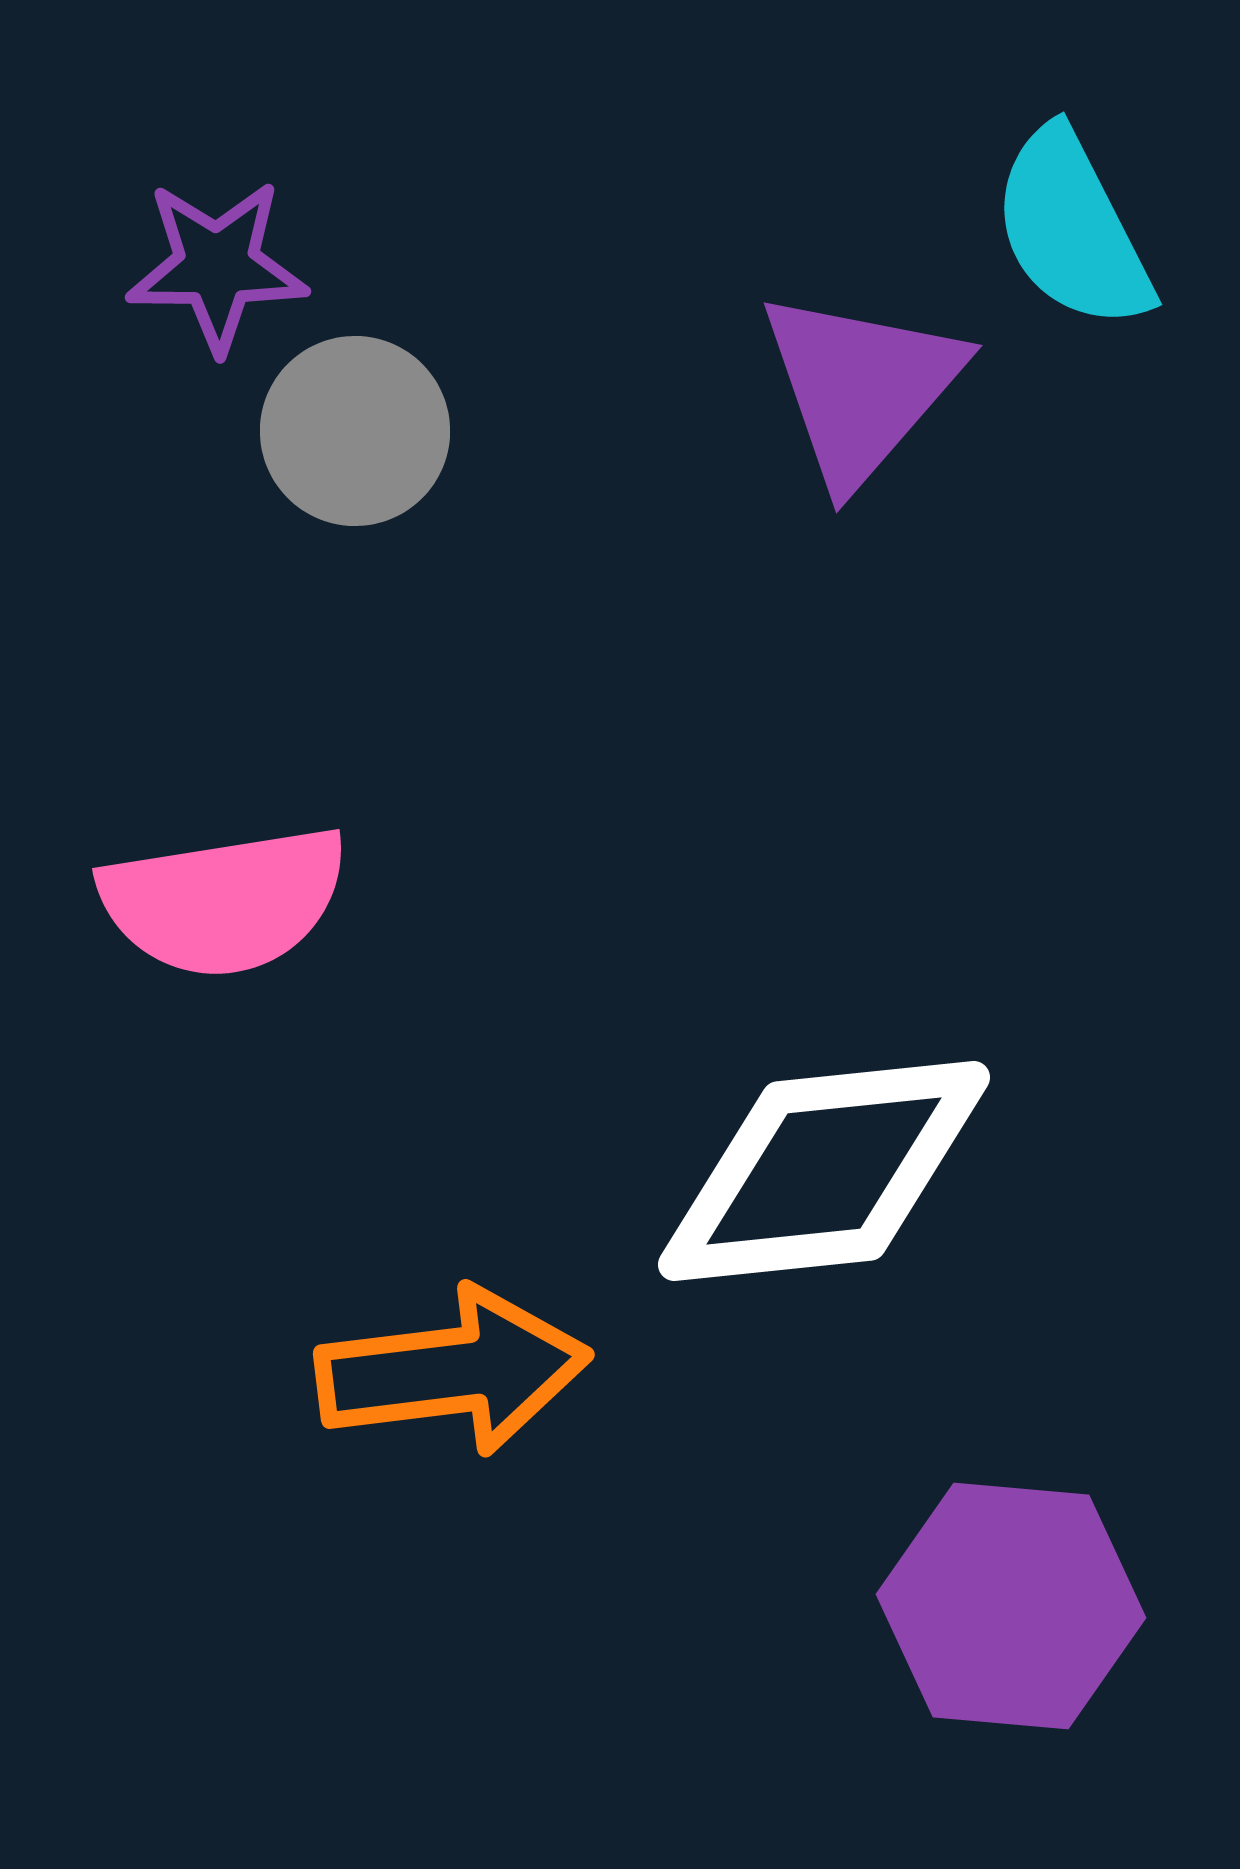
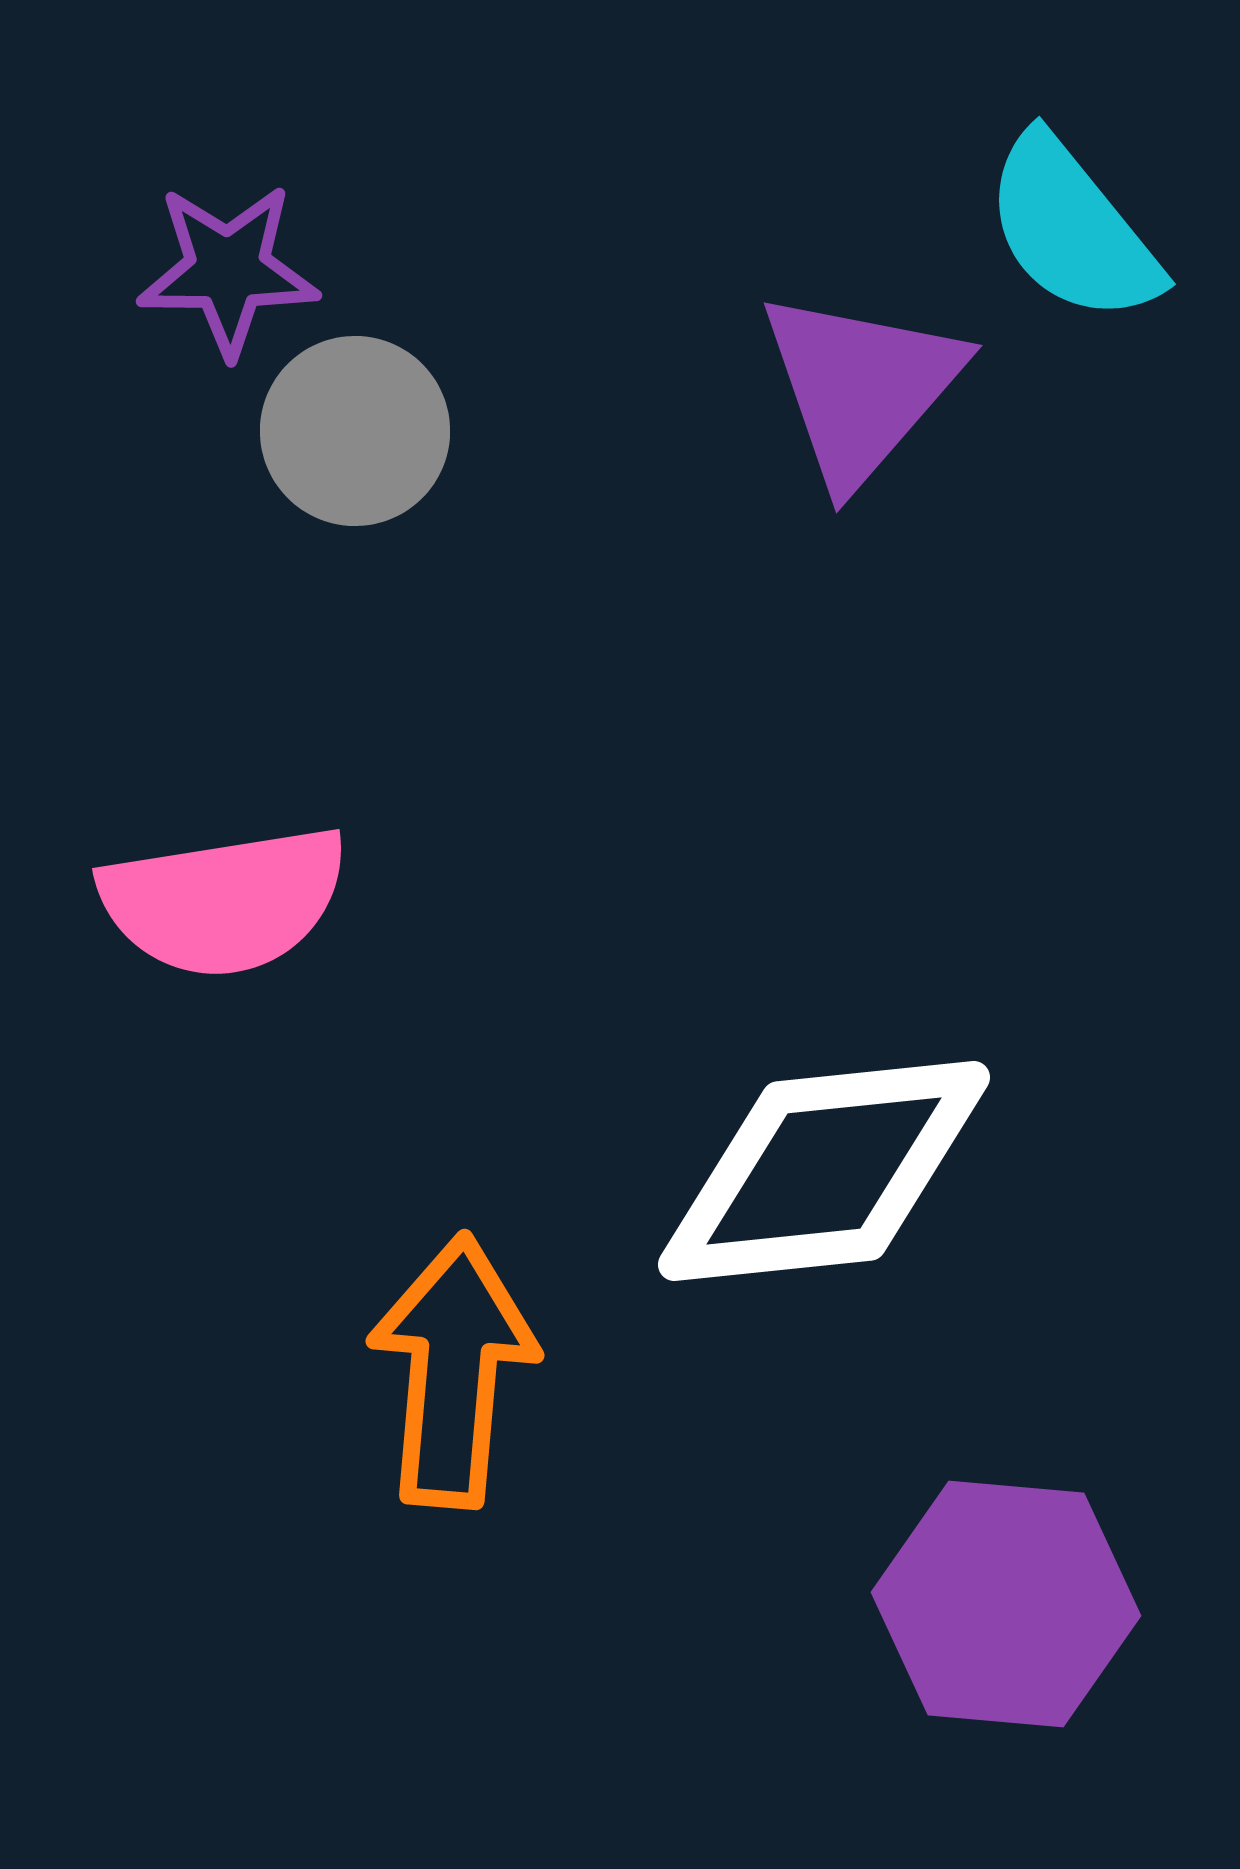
cyan semicircle: rotated 12 degrees counterclockwise
purple star: moved 11 px right, 4 px down
orange arrow: rotated 78 degrees counterclockwise
purple hexagon: moved 5 px left, 2 px up
